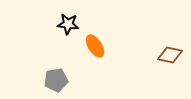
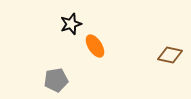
black star: moved 3 px right; rotated 25 degrees counterclockwise
